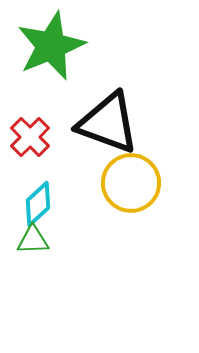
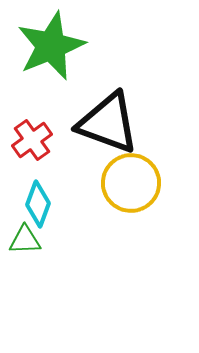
red cross: moved 2 px right, 3 px down; rotated 9 degrees clockwise
cyan diamond: rotated 27 degrees counterclockwise
green triangle: moved 8 px left
